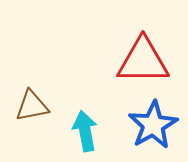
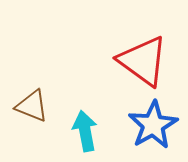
red triangle: rotated 36 degrees clockwise
brown triangle: rotated 33 degrees clockwise
